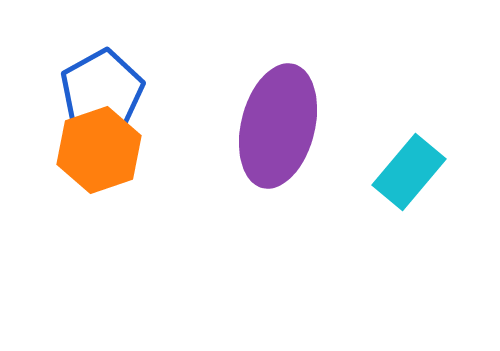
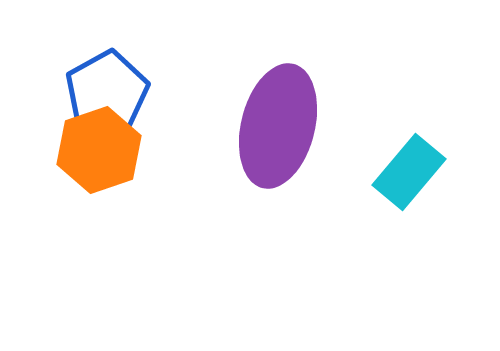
blue pentagon: moved 5 px right, 1 px down
